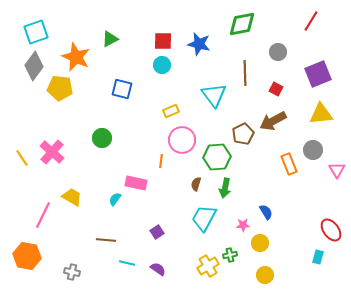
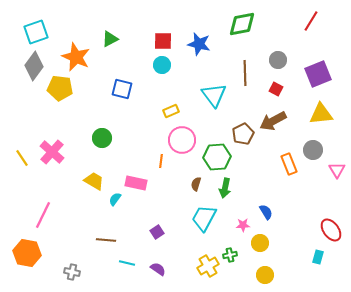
gray circle at (278, 52): moved 8 px down
yellow trapezoid at (72, 197): moved 22 px right, 16 px up
orange hexagon at (27, 256): moved 3 px up
